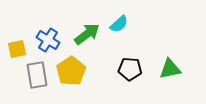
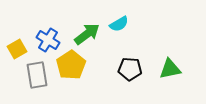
cyan semicircle: rotated 12 degrees clockwise
yellow square: rotated 18 degrees counterclockwise
yellow pentagon: moved 6 px up
